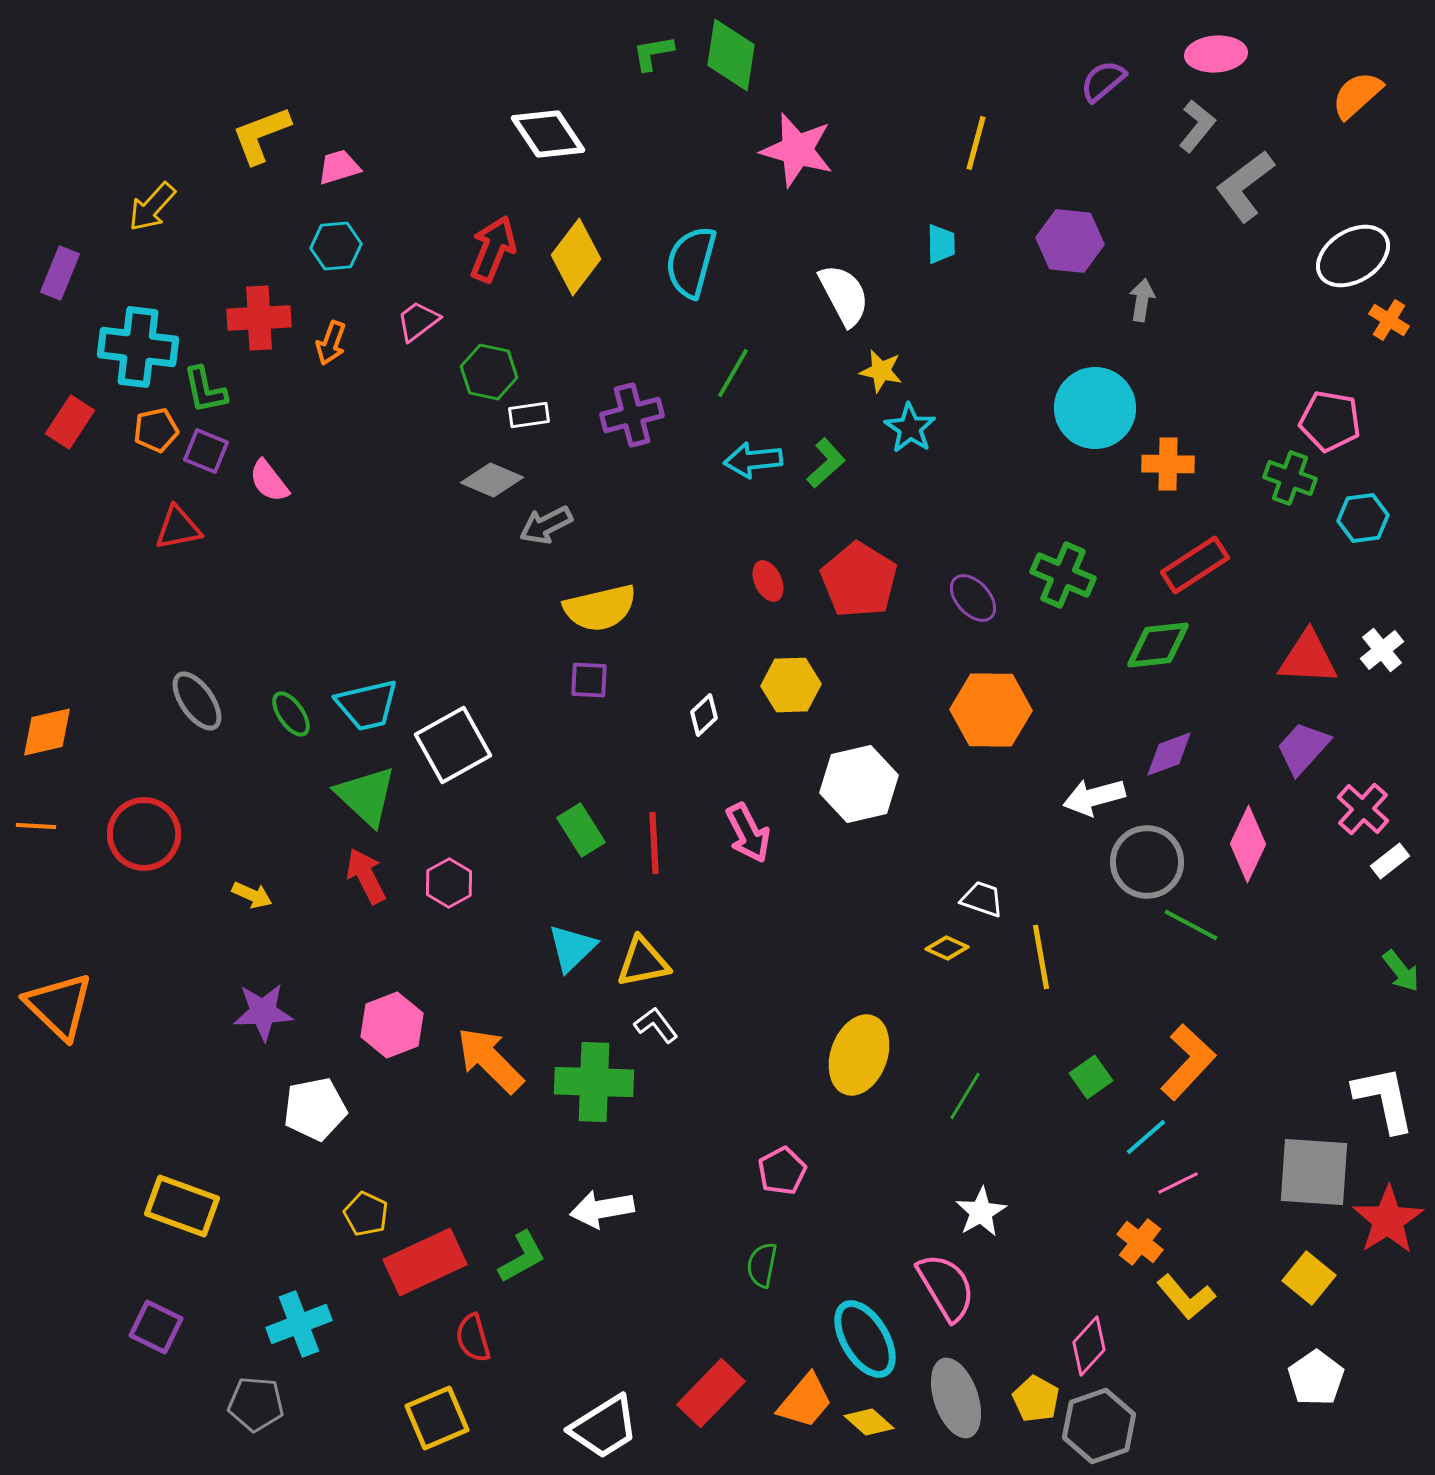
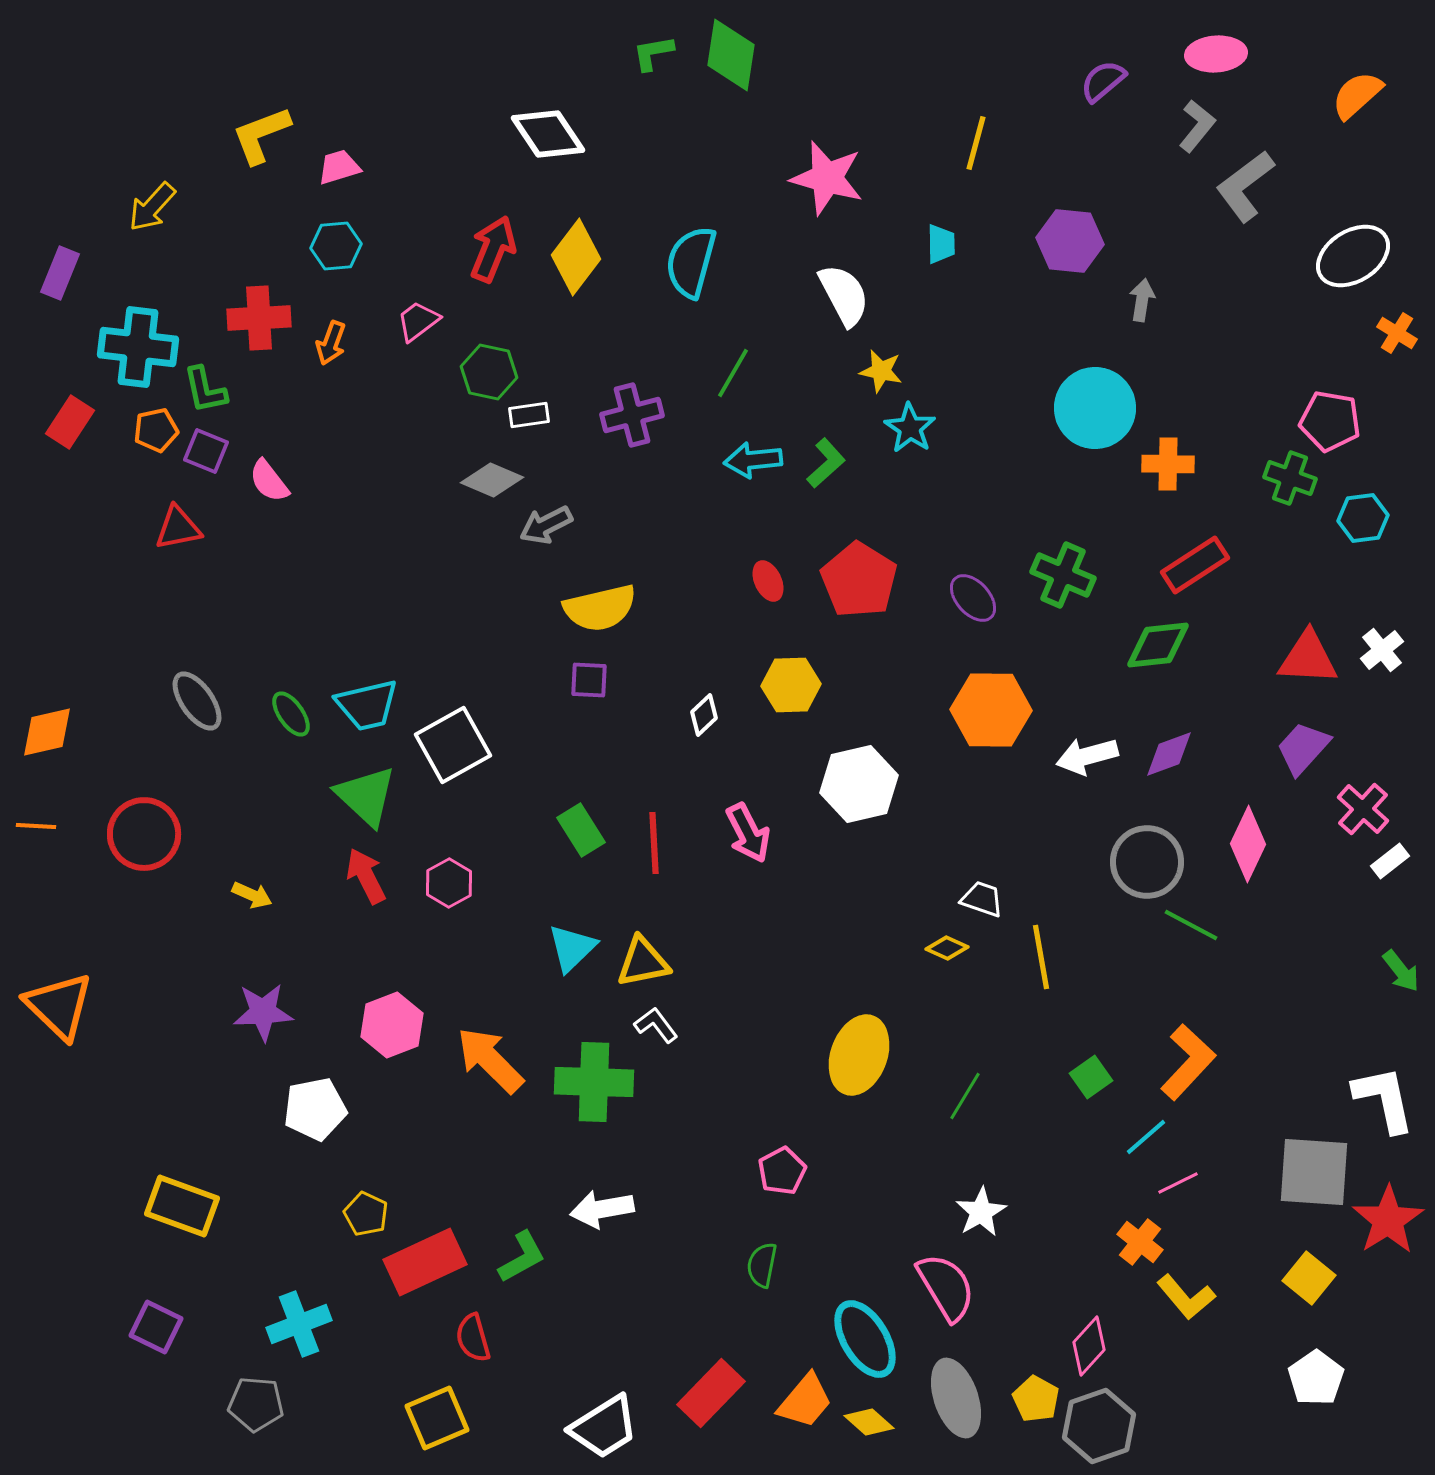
pink star at (797, 150): moved 30 px right, 28 px down
orange cross at (1389, 320): moved 8 px right, 13 px down
white arrow at (1094, 797): moved 7 px left, 41 px up
